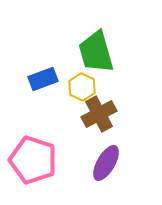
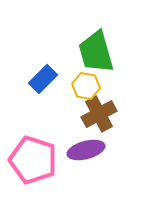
blue rectangle: rotated 24 degrees counterclockwise
yellow hexagon: moved 4 px right, 1 px up; rotated 16 degrees counterclockwise
purple ellipse: moved 20 px left, 13 px up; rotated 45 degrees clockwise
